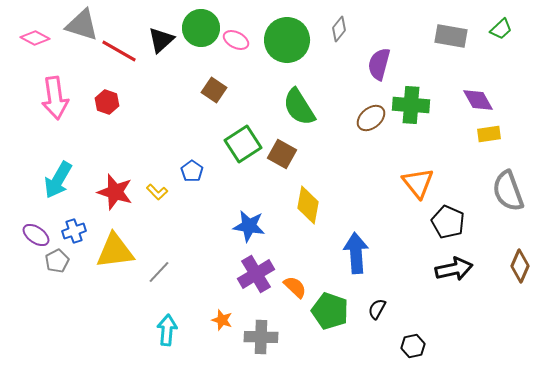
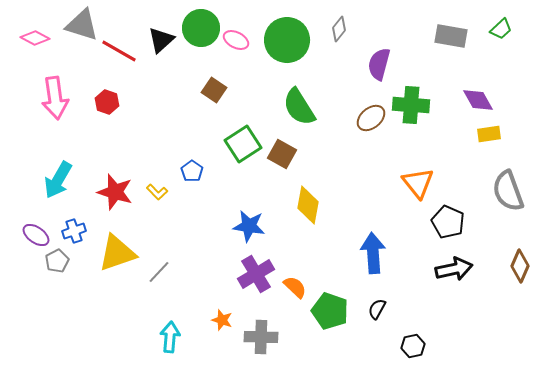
yellow triangle at (115, 251): moved 2 px right, 2 px down; rotated 12 degrees counterclockwise
blue arrow at (356, 253): moved 17 px right
cyan arrow at (167, 330): moved 3 px right, 7 px down
